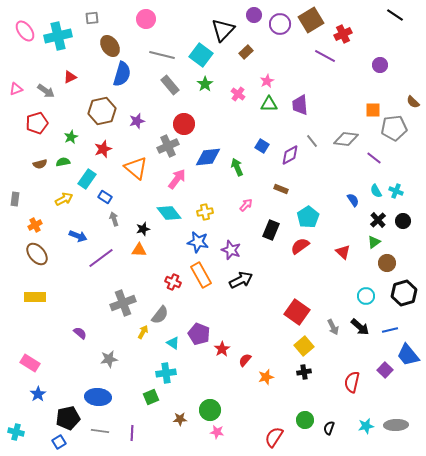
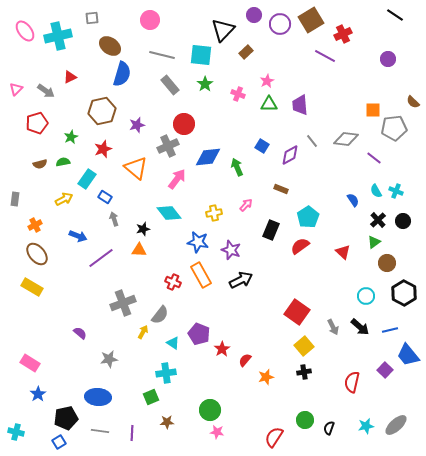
pink circle at (146, 19): moved 4 px right, 1 px down
brown ellipse at (110, 46): rotated 20 degrees counterclockwise
cyan square at (201, 55): rotated 30 degrees counterclockwise
purple circle at (380, 65): moved 8 px right, 6 px up
pink triangle at (16, 89): rotated 24 degrees counterclockwise
pink cross at (238, 94): rotated 16 degrees counterclockwise
purple star at (137, 121): moved 4 px down
yellow cross at (205, 212): moved 9 px right, 1 px down
black hexagon at (404, 293): rotated 15 degrees counterclockwise
yellow rectangle at (35, 297): moved 3 px left, 10 px up; rotated 30 degrees clockwise
black pentagon at (68, 418): moved 2 px left
brown star at (180, 419): moved 13 px left, 3 px down
gray ellipse at (396, 425): rotated 40 degrees counterclockwise
